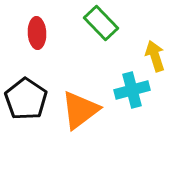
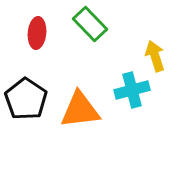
green rectangle: moved 11 px left, 1 px down
red ellipse: rotated 8 degrees clockwise
orange triangle: rotated 30 degrees clockwise
